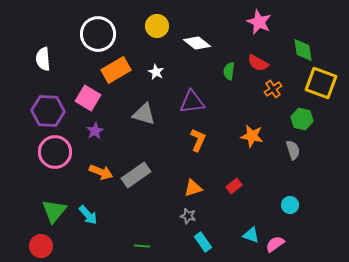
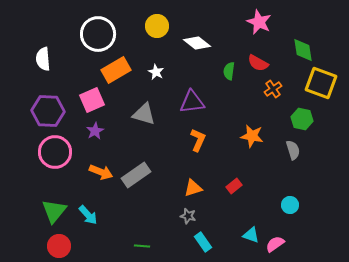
pink square: moved 4 px right, 2 px down; rotated 35 degrees clockwise
red circle: moved 18 px right
